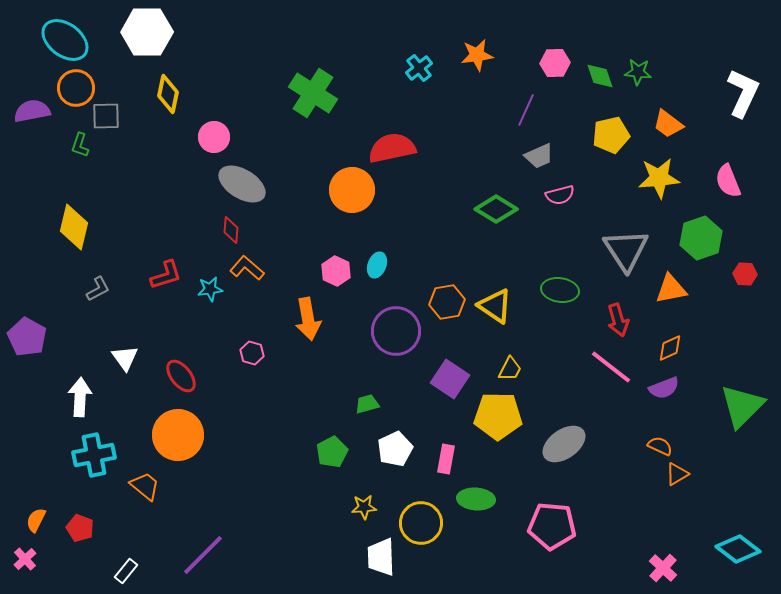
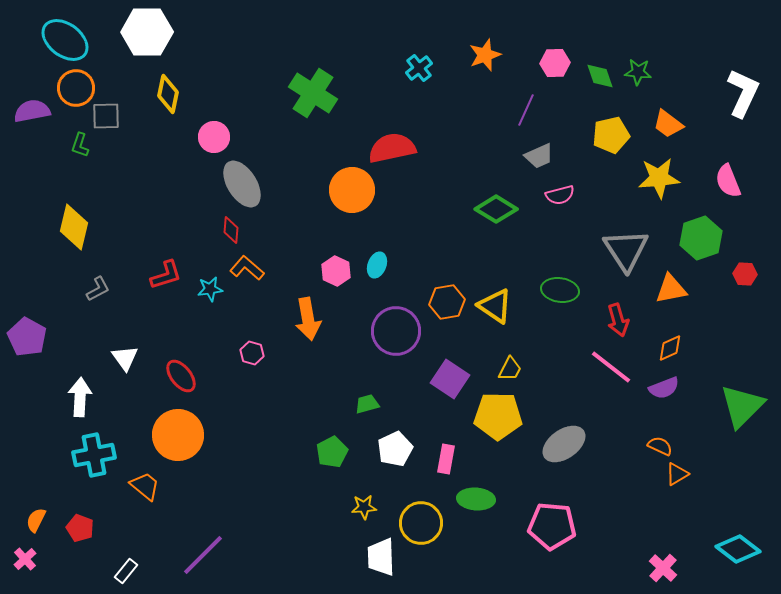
orange star at (477, 55): moved 8 px right; rotated 12 degrees counterclockwise
gray ellipse at (242, 184): rotated 27 degrees clockwise
